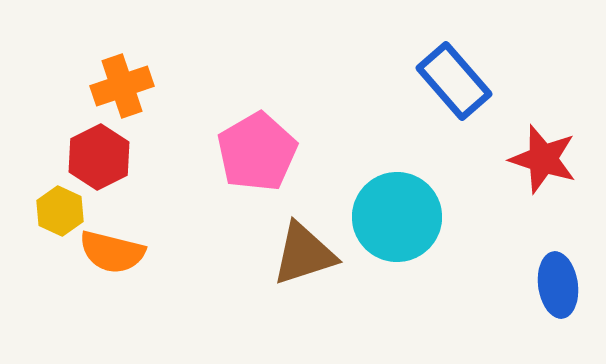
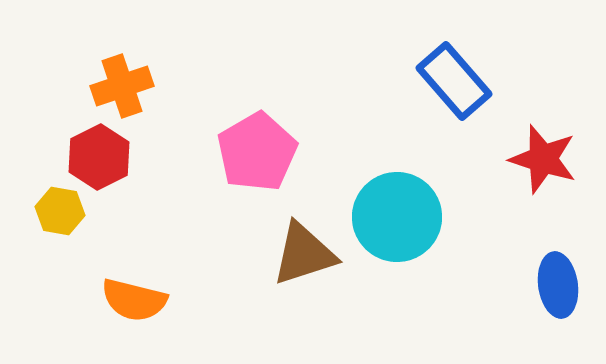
yellow hexagon: rotated 15 degrees counterclockwise
orange semicircle: moved 22 px right, 48 px down
